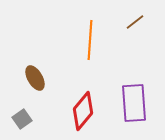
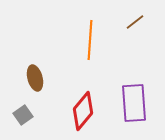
brown ellipse: rotated 15 degrees clockwise
gray square: moved 1 px right, 4 px up
